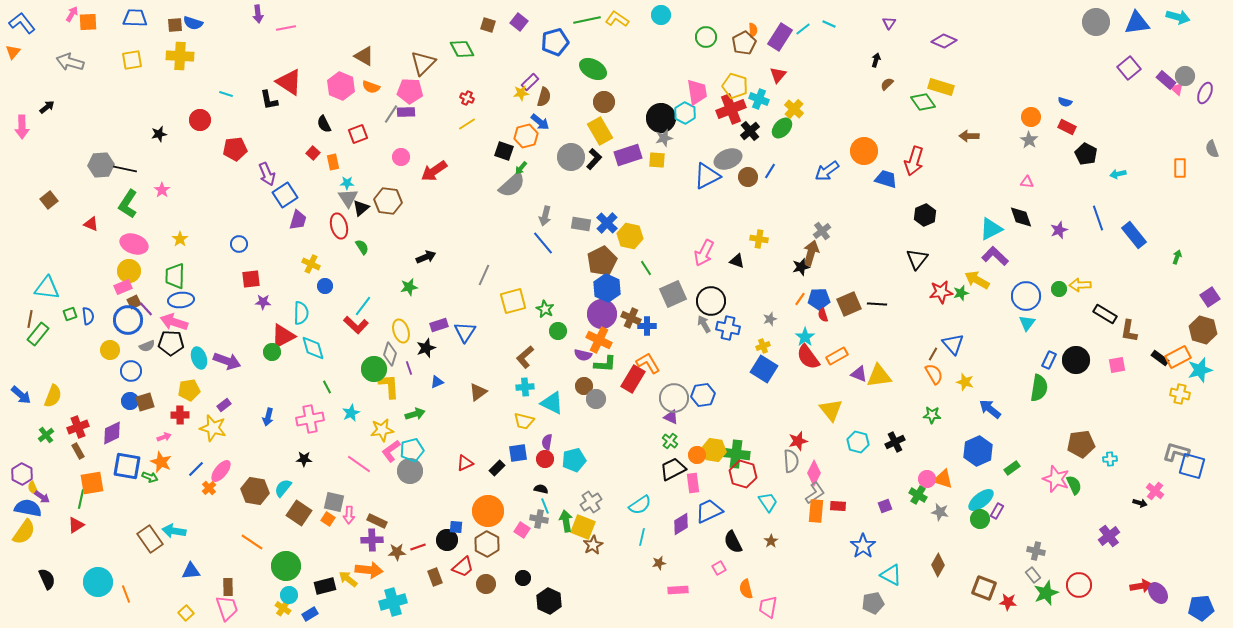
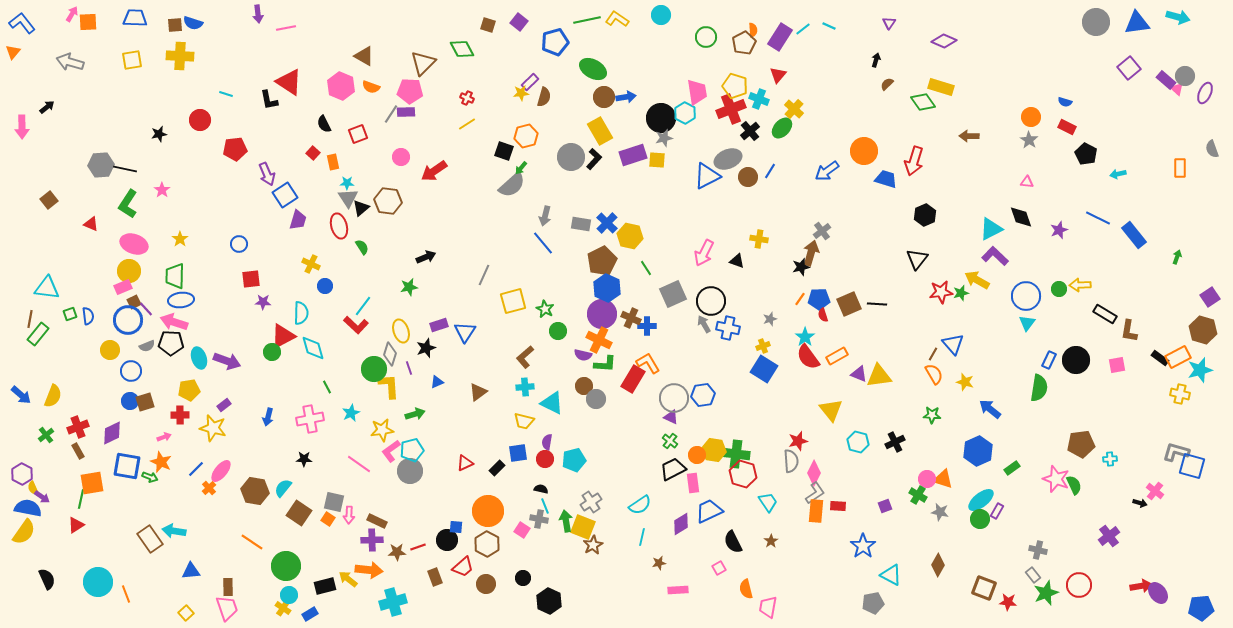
cyan line at (829, 24): moved 2 px down
brown circle at (604, 102): moved 5 px up
blue arrow at (540, 122): moved 86 px right, 25 px up; rotated 48 degrees counterclockwise
purple rectangle at (628, 155): moved 5 px right
blue line at (1098, 218): rotated 45 degrees counterclockwise
gray cross at (1036, 551): moved 2 px right, 1 px up
